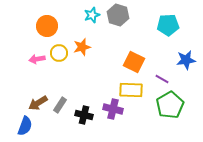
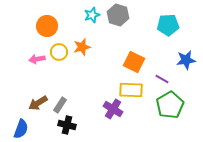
yellow circle: moved 1 px up
purple cross: rotated 18 degrees clockwise
black cross: moved 17 px left, 10 px down
blue semicircle: moved 4 px left, 3 px down
